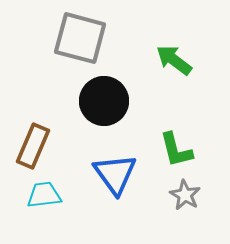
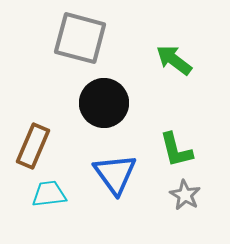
black circle: moved 2 px down
cyan trapezoid: moved 5 px right, 1 px up
